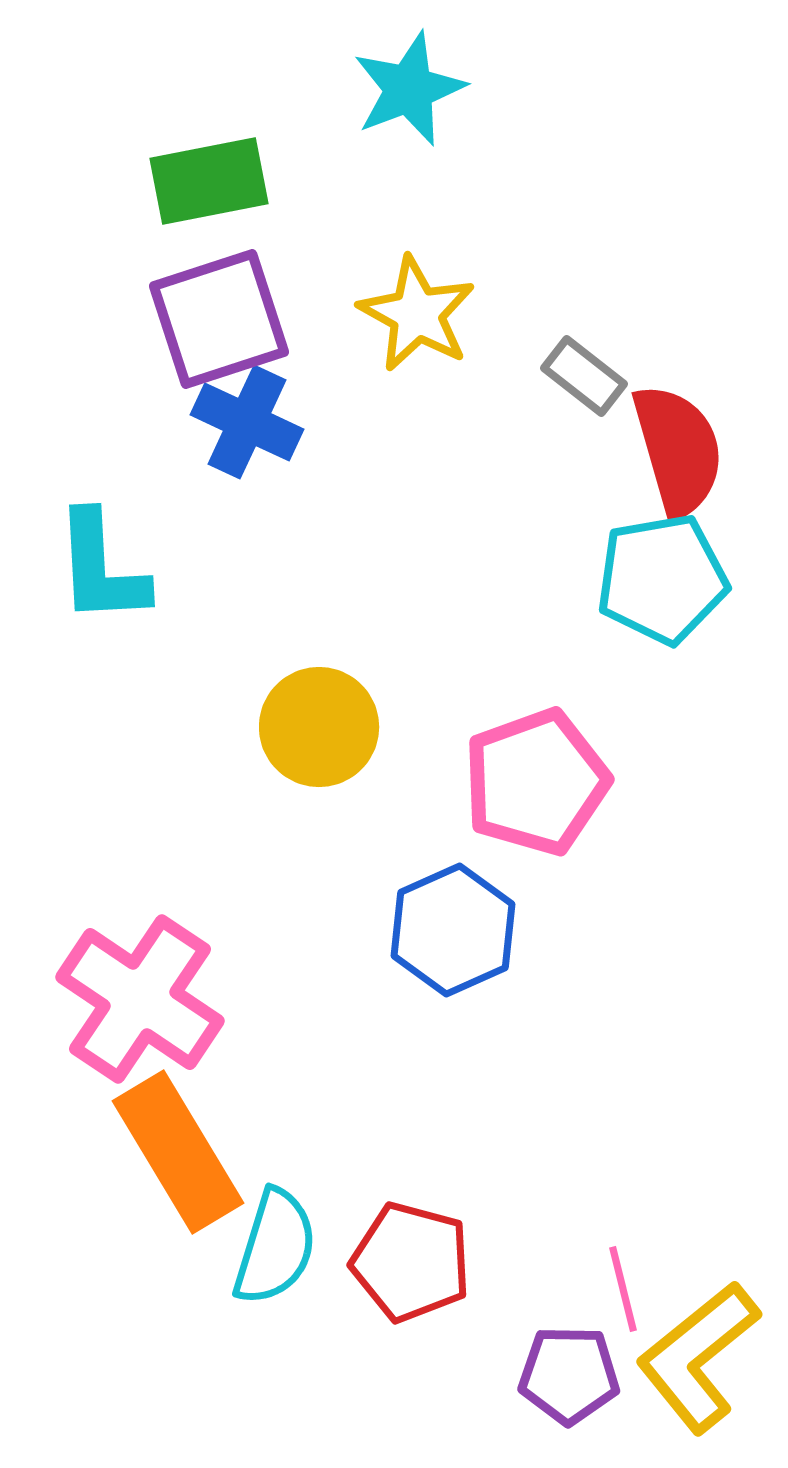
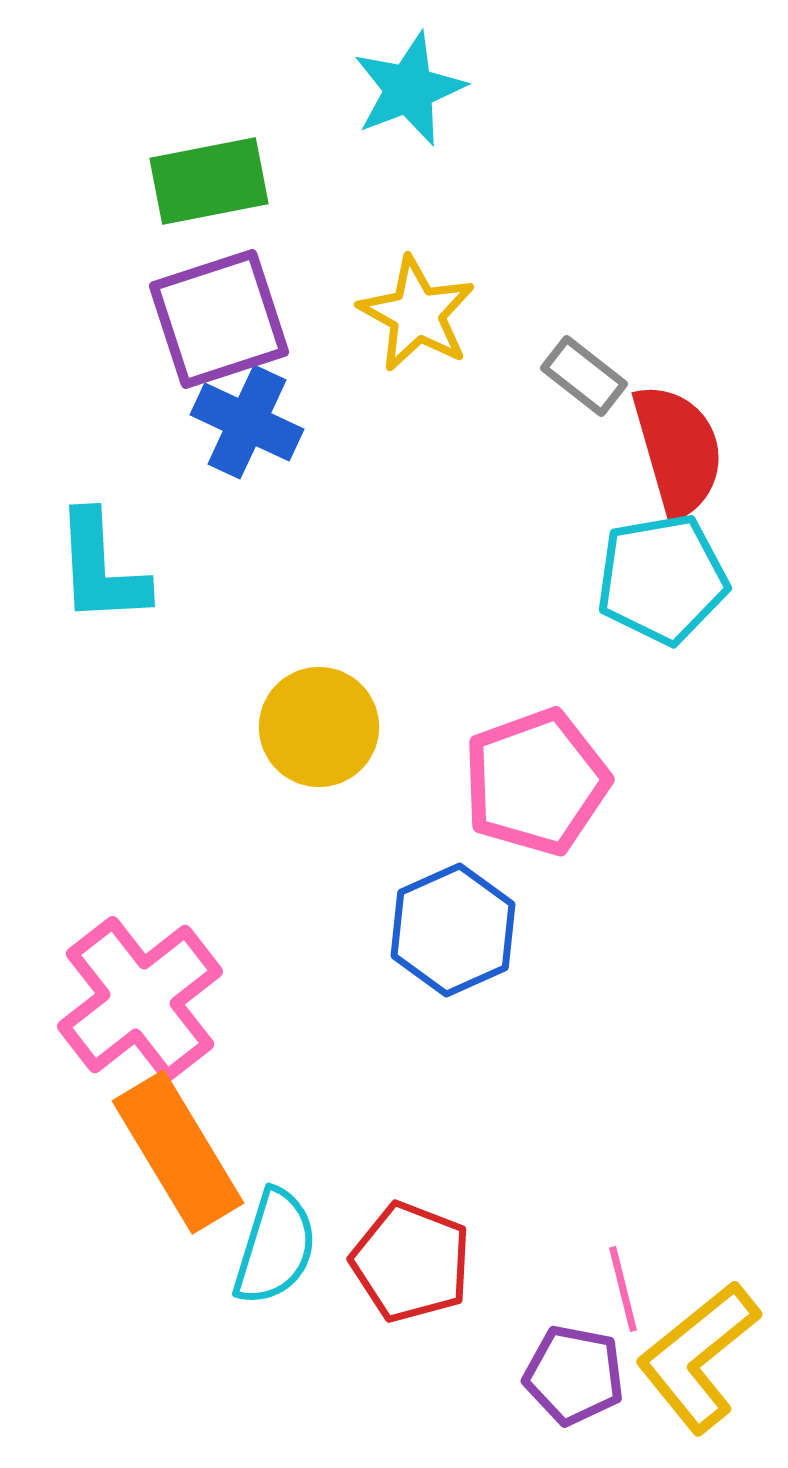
pink cross: rotated 18 degrees clockwise
red pentagon: rotated 6 degrees clockwise
purple pentagon: moved 5 px right; rotated 10 degrees clockwise
